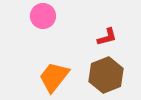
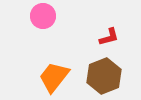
red L-shape: moved 2 px right
brown hexagon: moved 2 px left, 1 px down
